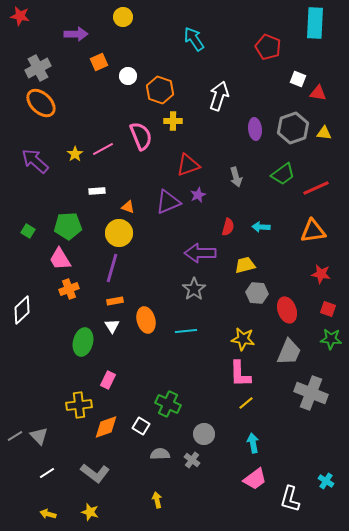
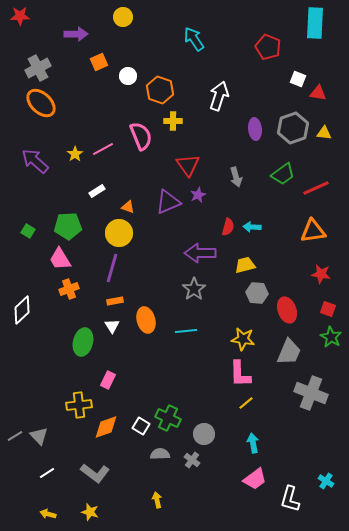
red star at (20, 16): rotated 12 degrees counterclockwise
red triangle at (188, 165): rotated 45 degrees counterclockwise
white rectangle at (97, 191): rotated 28 degrees counterclockwise
cyan arrow at (261, 227): moved 9 px left
green star at (331, 339): moved 2 px up; rotated 25 degrees clockwise
green cross at (168, 404): moved 14 px down
